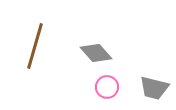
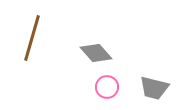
brown line: moved 3 px left, 8 px up
